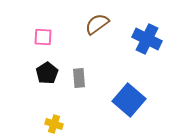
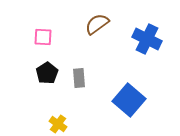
yellow cross: moved 4 px right; rotated 18 degrees clockwise
